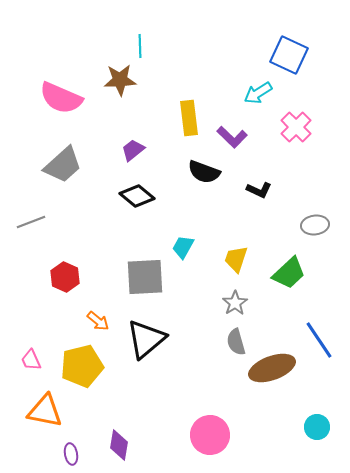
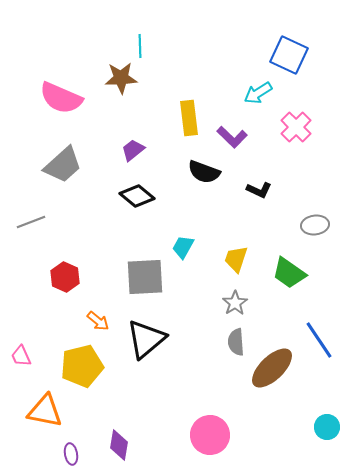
brown star: moved 1 px right, 2 px up
green trapezoid: rotated 78 degrees clockwise
gray semicircle: rotated 12 degrees clockwise
pink trapezoid: moved 10 px left, 4 px up
brown ellipse: rotated 24 degrees counterclockwise
cyan circle: moved 10 px right
